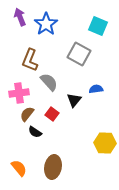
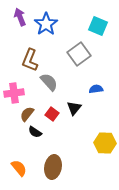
gray square: rotated 25 degrees clockwise
pink cross: moved 5 px left
black triangle: moved 8 px down
